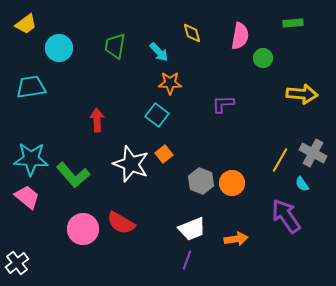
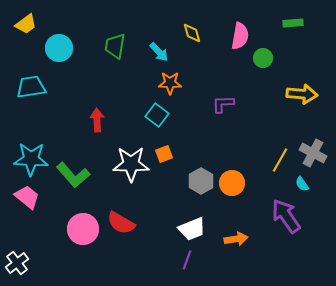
orange square: rotated 18 degrees clockwise
white star: rotated 21 degrees counterclockwise
gray hexagon: rotated 10 degrees clockwise
